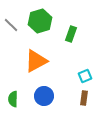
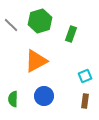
brown rectangle: moved 1 px right, 3 px down
